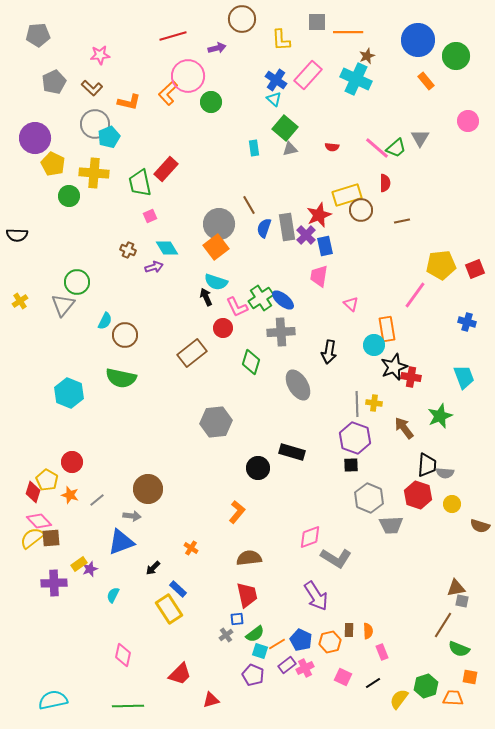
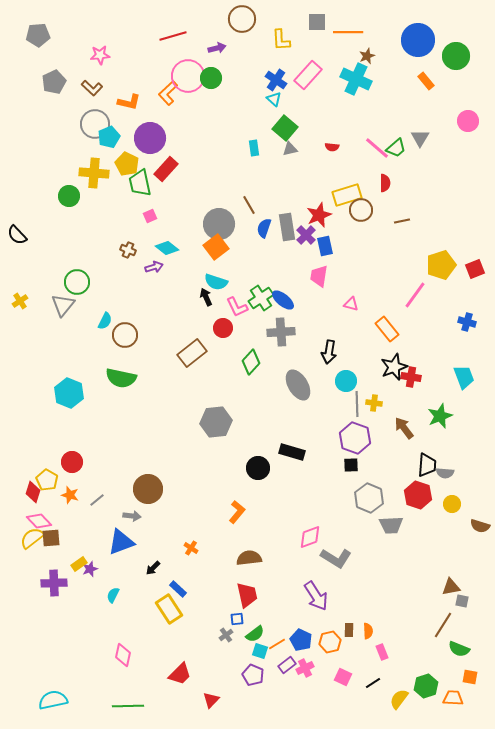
green circle at (211, 102): moved 24 px up
purple circle at (35, 138): moved 115 px right
yellow pentagon at (53, 164): moved 74 px right
black semicircle at (17, 235): rotated 45 degrees clockwise
cyan diamond at (167, 248): rotated 20 degrees counterclockwise
yellow pentagon at (441, 265): rotated 12 degrees counterclockwise
pink triangle at (351, 304): rotated 28 degrees counterclockwise
orange rectangle at (387, 329): rotated 30 degrees counterclockwise
cyan circle at (374, 345): moved 28 px left, 36 px down
green diamond at (251, 362): rotated 25 degrees clockwise
brown triangle at (456, 588): moved 5 px left, 1 px up
red triangle at (211, 700): rotated 30 degrees counterclockwise
